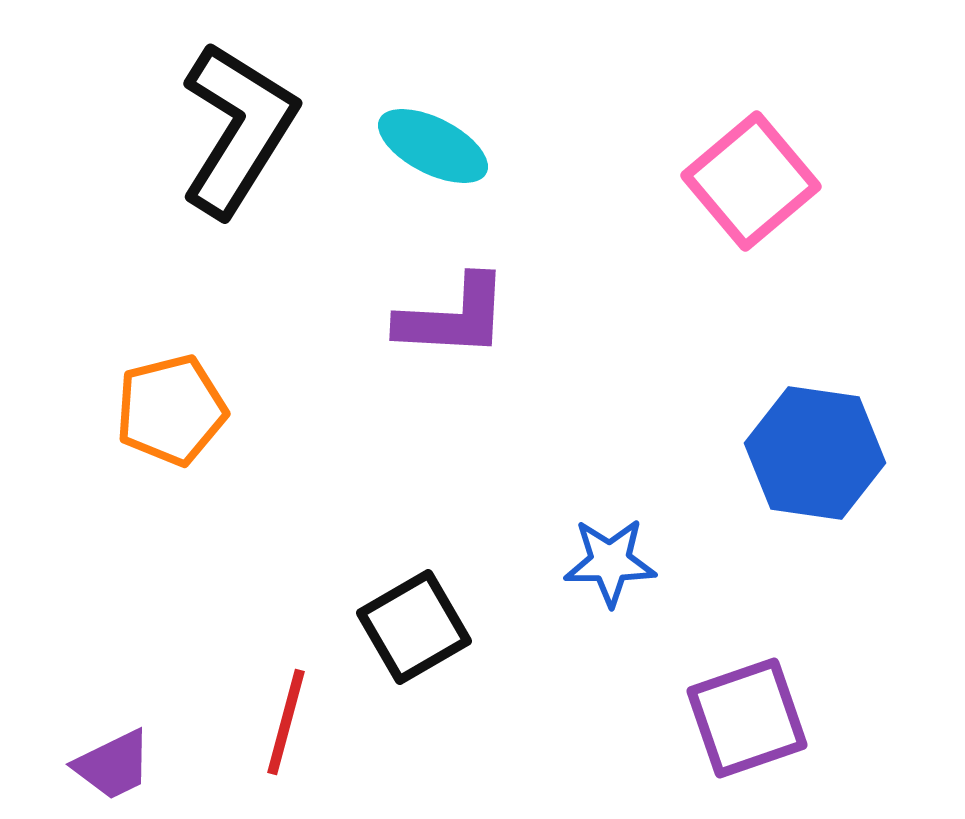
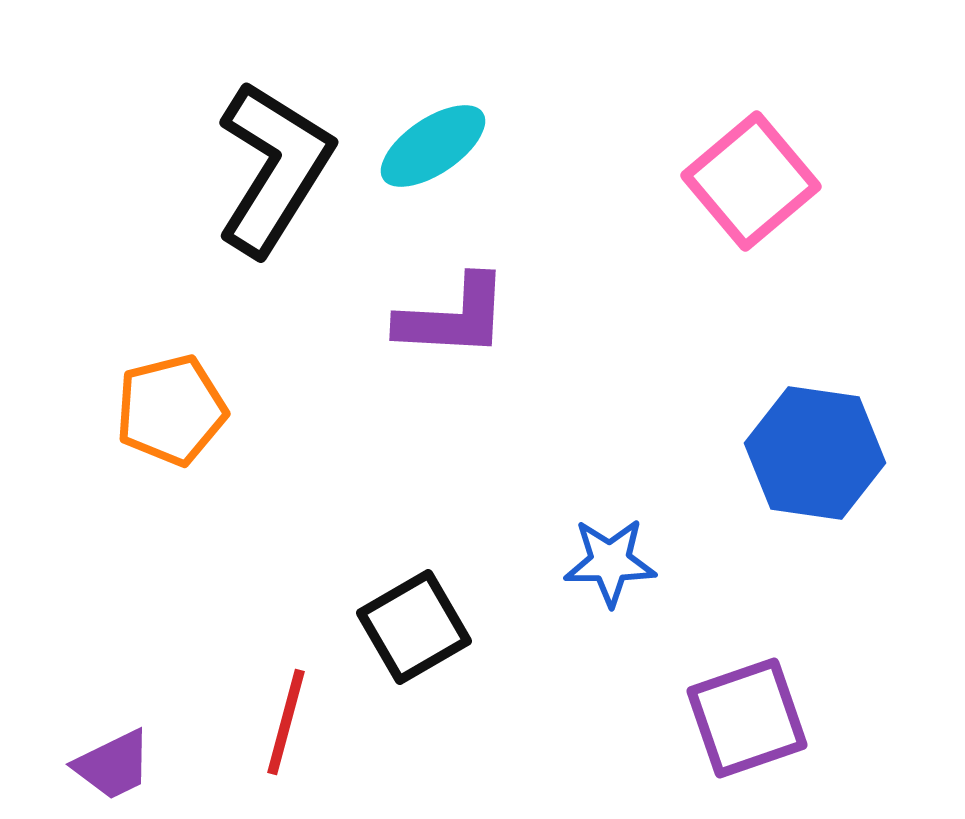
black L-shape: moved 36 px right, 39 px down
cyan ellipse: rotated 61 degrees counterclockwise
